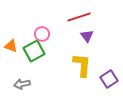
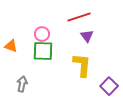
green square: moved 9 px right; rotated 30 degrees clockwise
purple square: moved 7 px down; rotated 12 degrees counterclockwise
gray arrow: rotated 112 degrees clockwise
